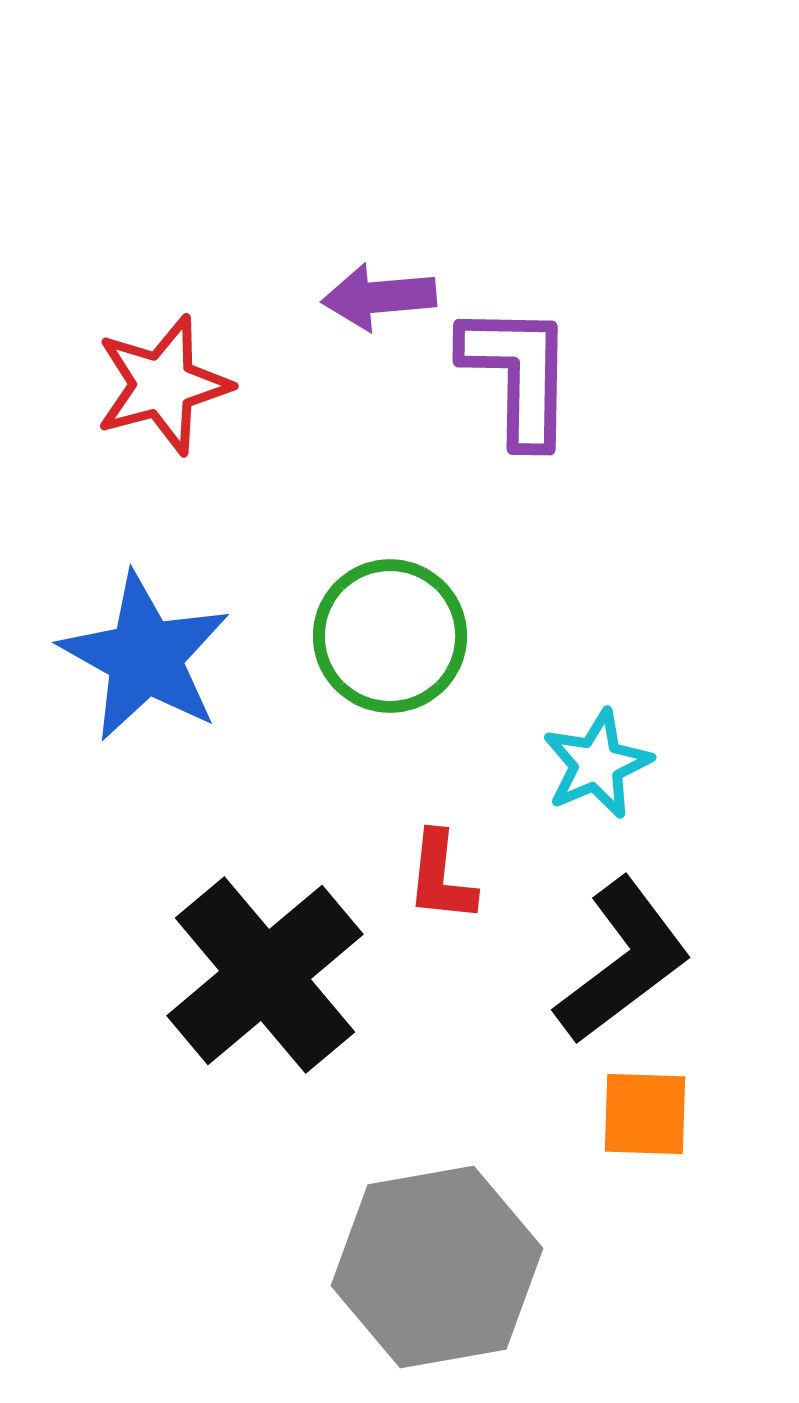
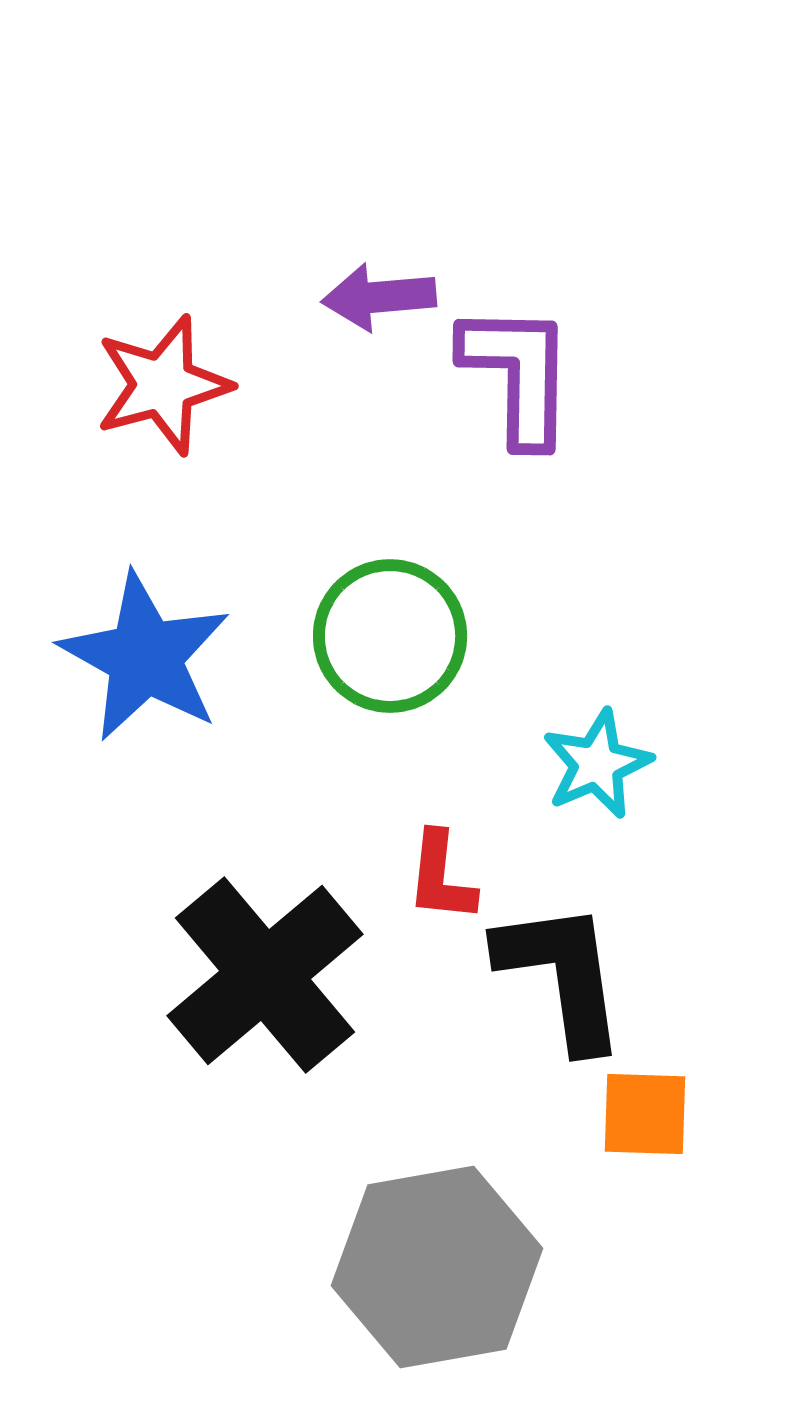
black L-shape: moved 61 px left, 14 px down; rotated 61 degrees counterclockwise
